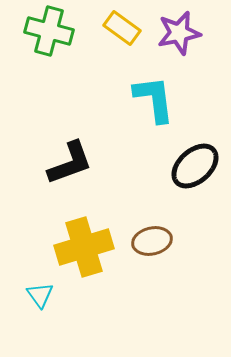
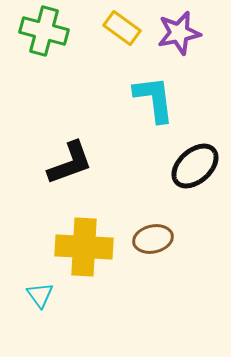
green cross: moved 5 px left
brown ellipse: moved 1 px right, 2 px up
yellow cross: rotated 20 degrees clockwise
